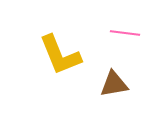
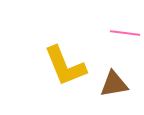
yellow L-shape: moved 5 px right, 11 px down
